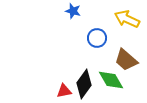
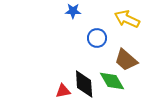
blue star: rotated 14 degrees counterclockwise
green diamond: moved 1 px right, 1 px down
black diamond: rotated 40 degrees counterclockwise
red triangle: moved 1 px left
